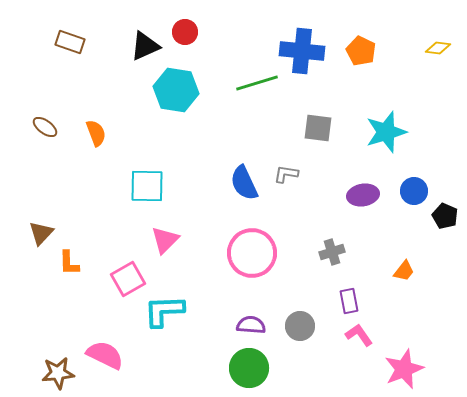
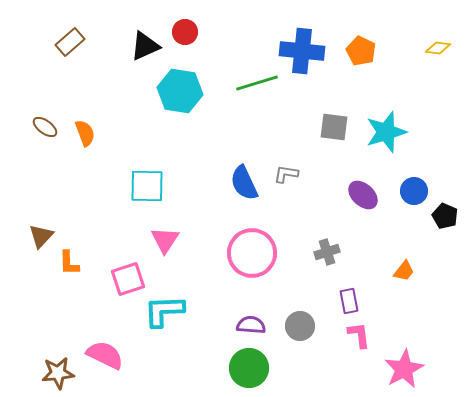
brown rectangle: rotated 60 degrees counterclockwise
cyan hexagon: moved 4 px right, 1 px down
gray square: moved 16 px right, 1 px up
orange semicircle: moved 11 px left
purple ellipse: rotated 52 degrees clockwise
brown triangle: moved 3 px down
pink triangle: rotated 12 degrees counterclockwise
gray cross: moved 5 px left
pink square: rotated 12 degrees clockwise
pink L-shape: rotated 28 degrees clockwise
pink star: rotated 6 degrees counterclockwise
